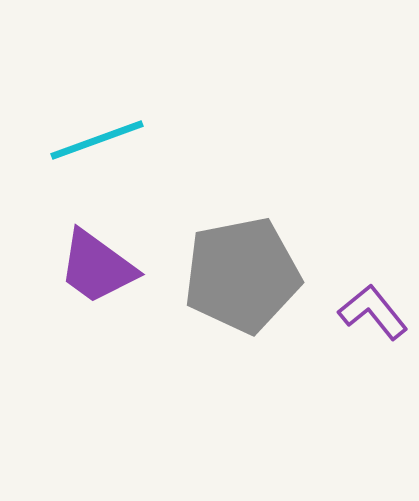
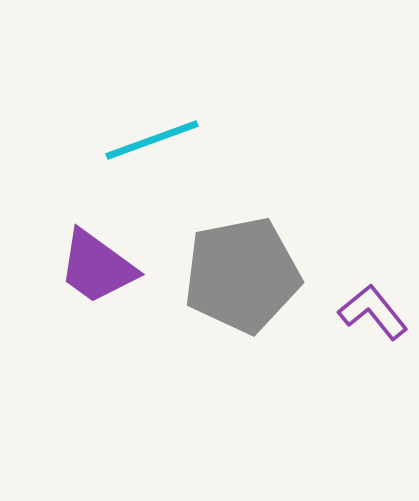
cyan line: moved 55 px right
